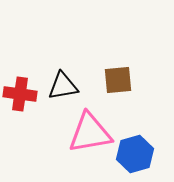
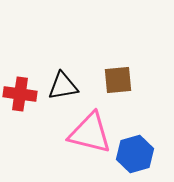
pink triangle: rotated 24 degrees clockwise
